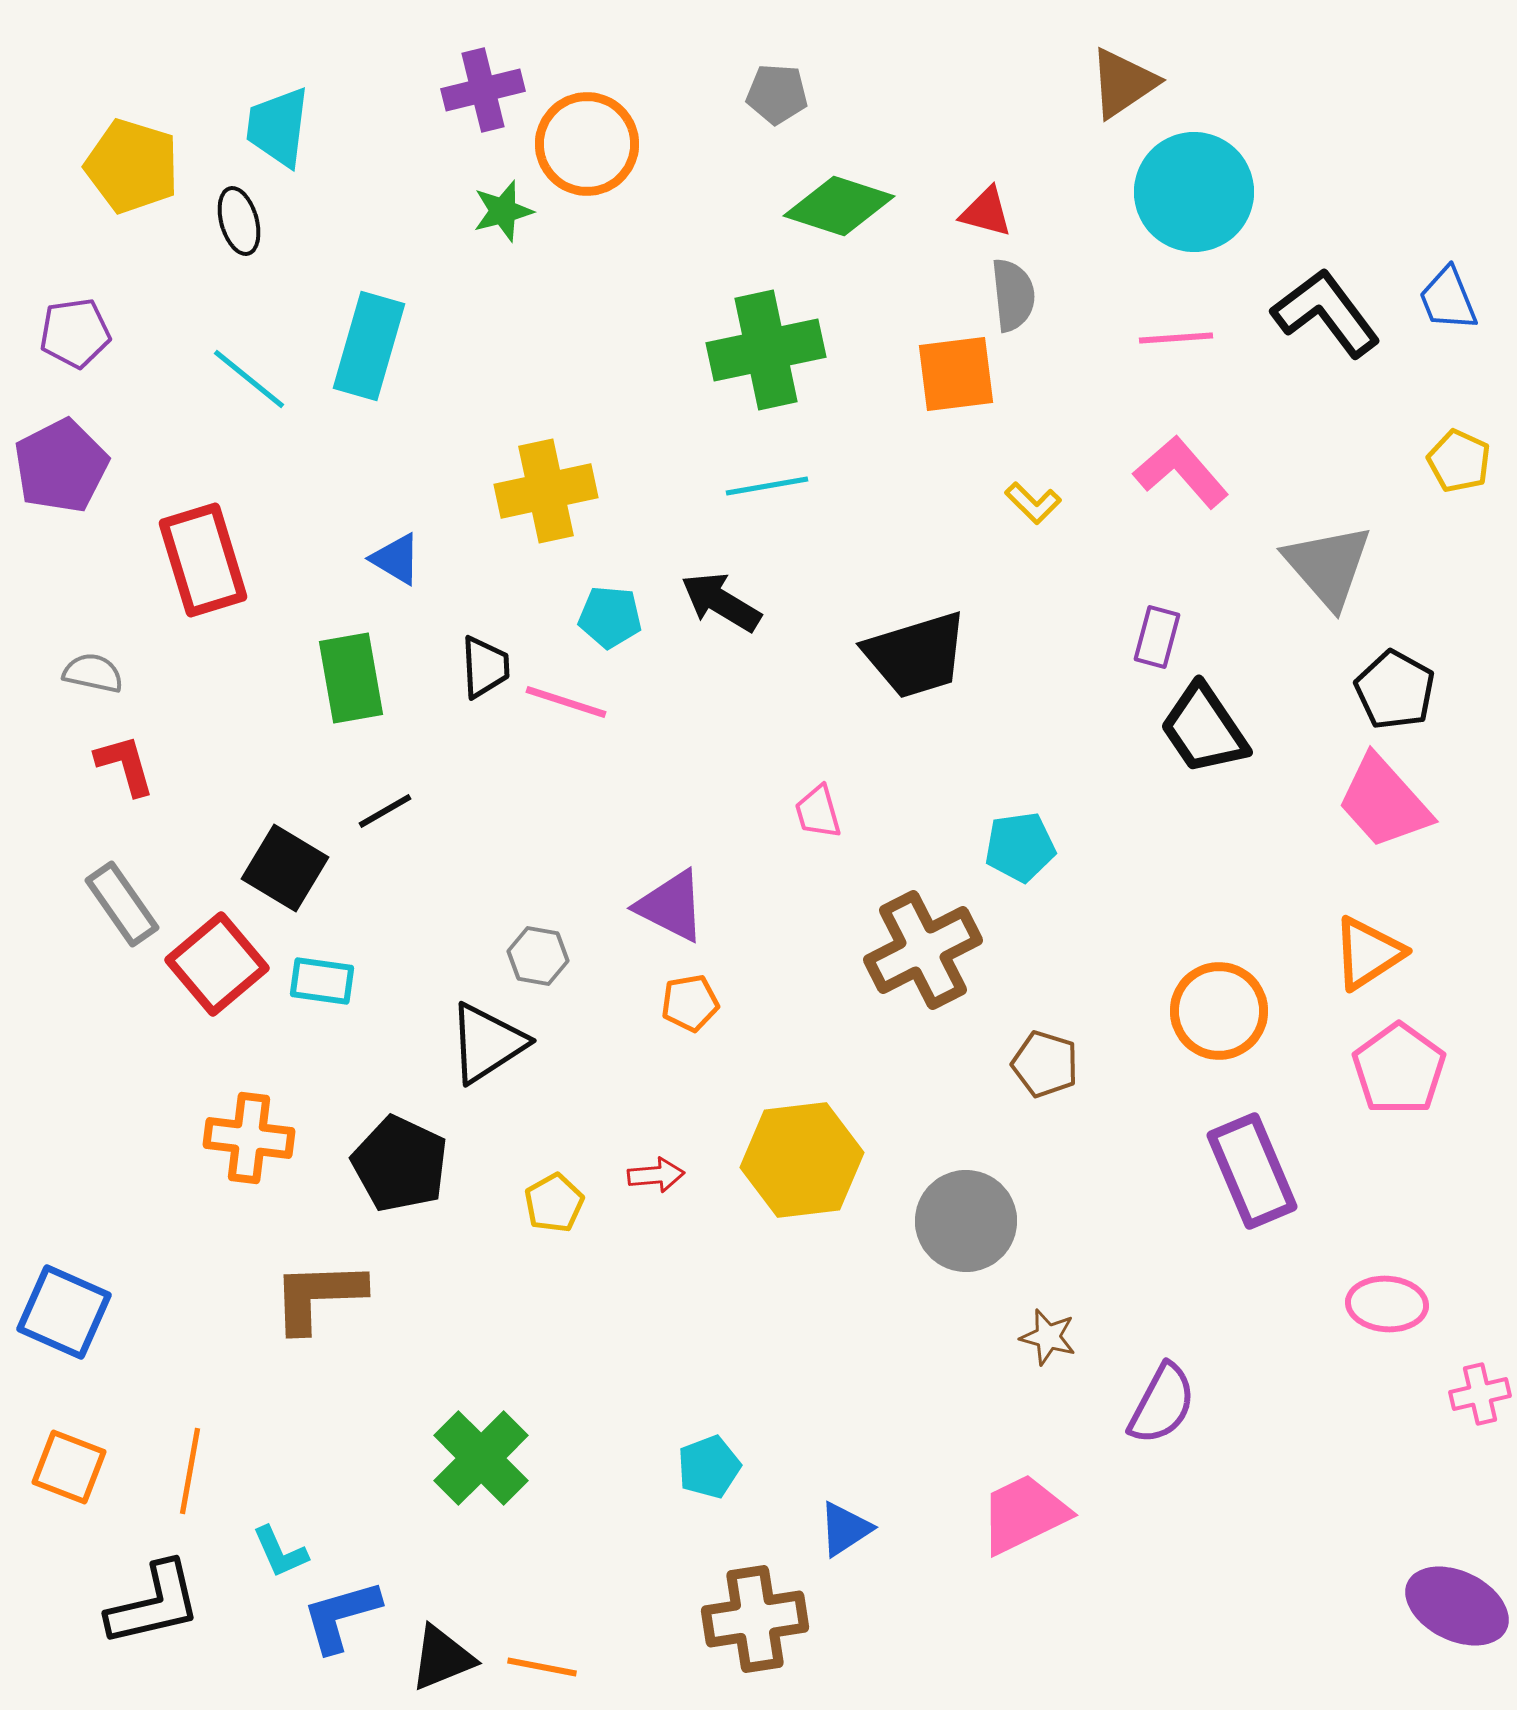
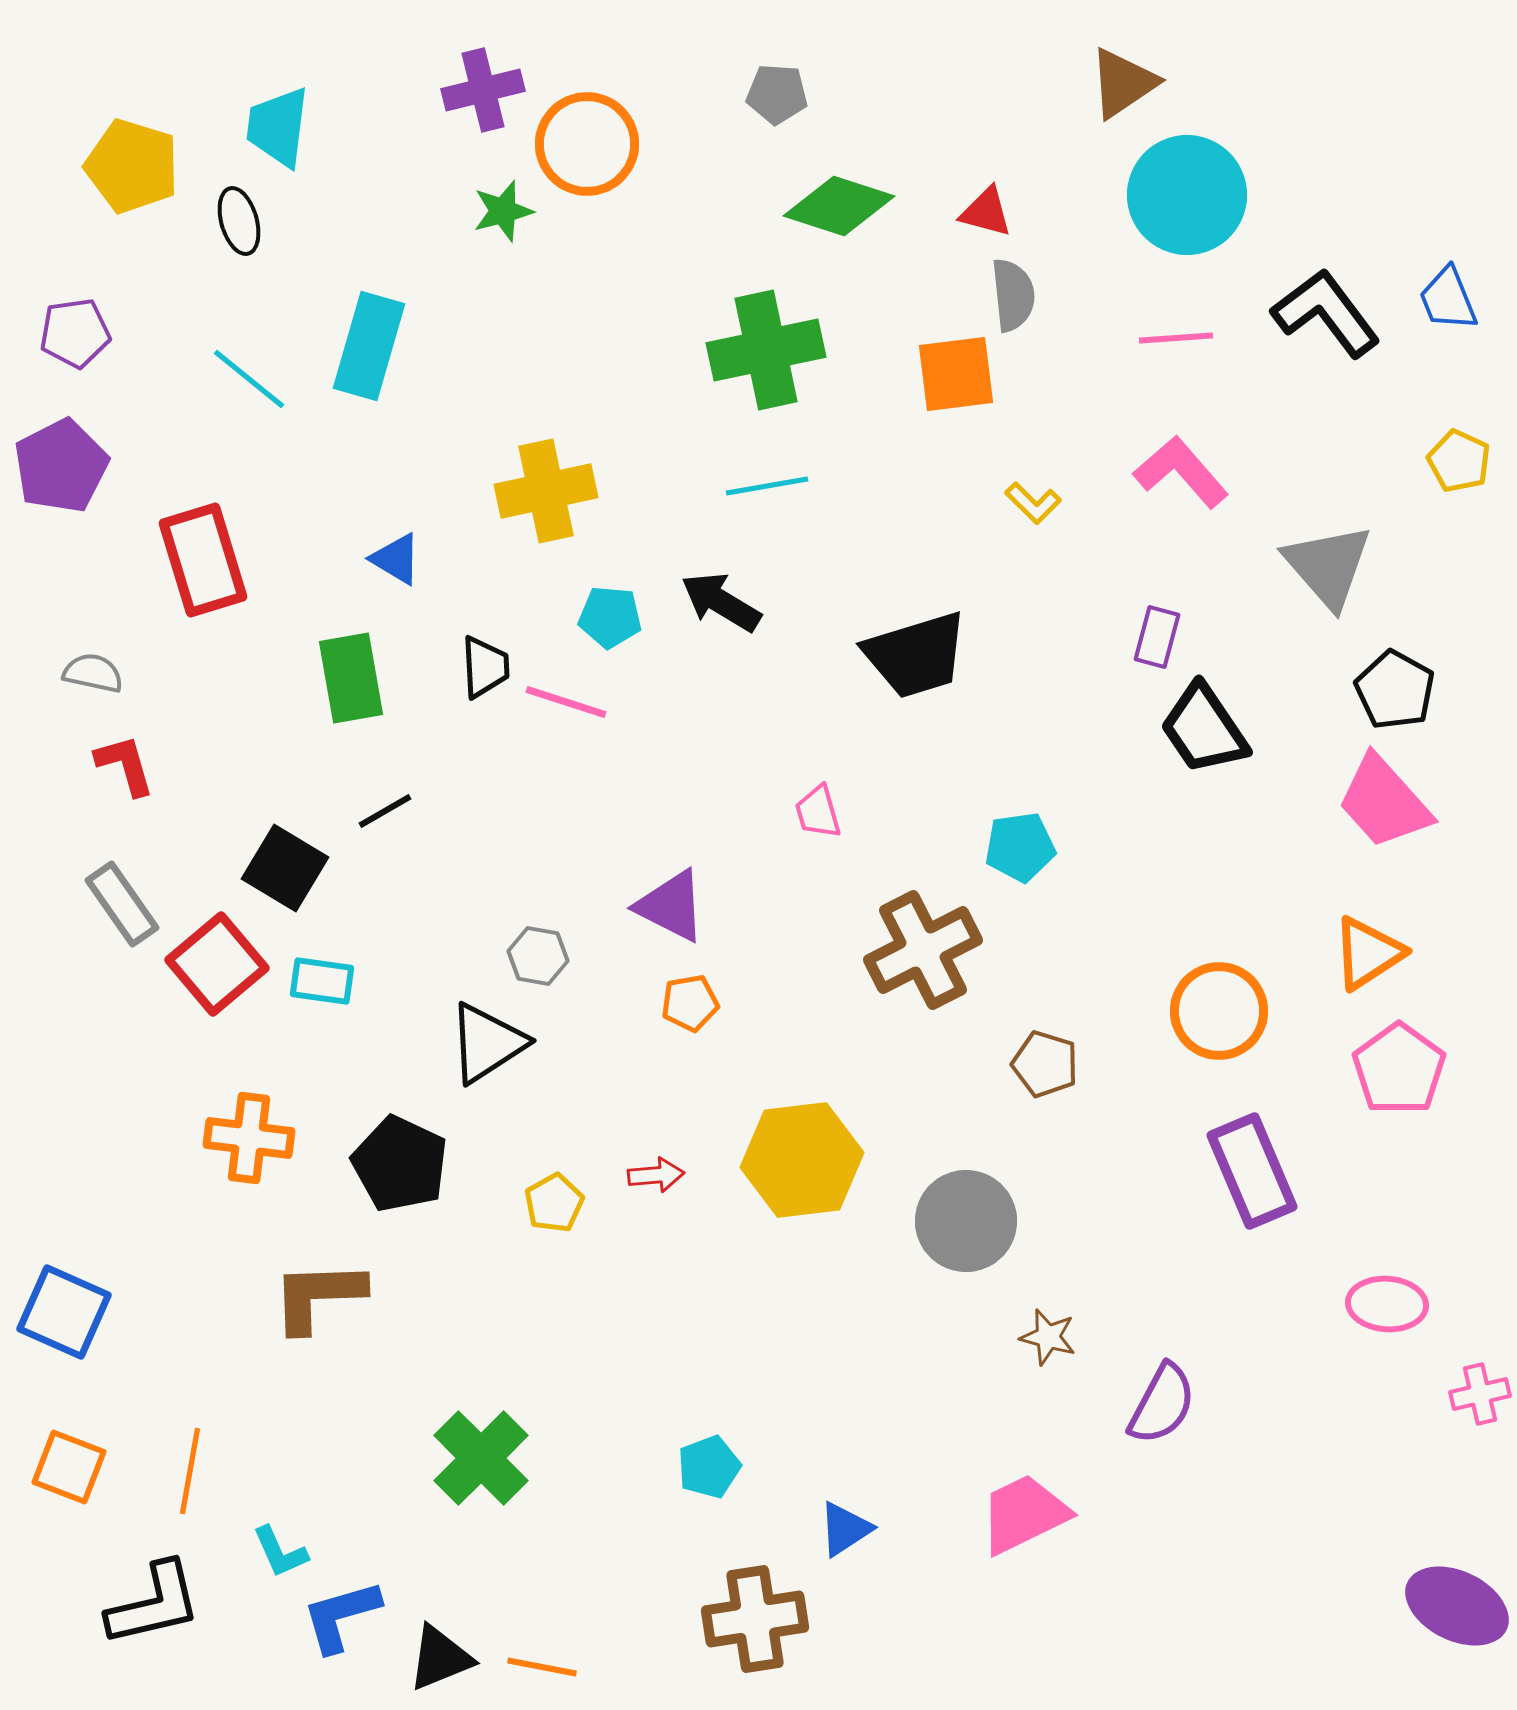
cyan circle at (1194, 192): moved 7 px left, 3 px down
black triangle at (442, 1658): moved 2 px left
